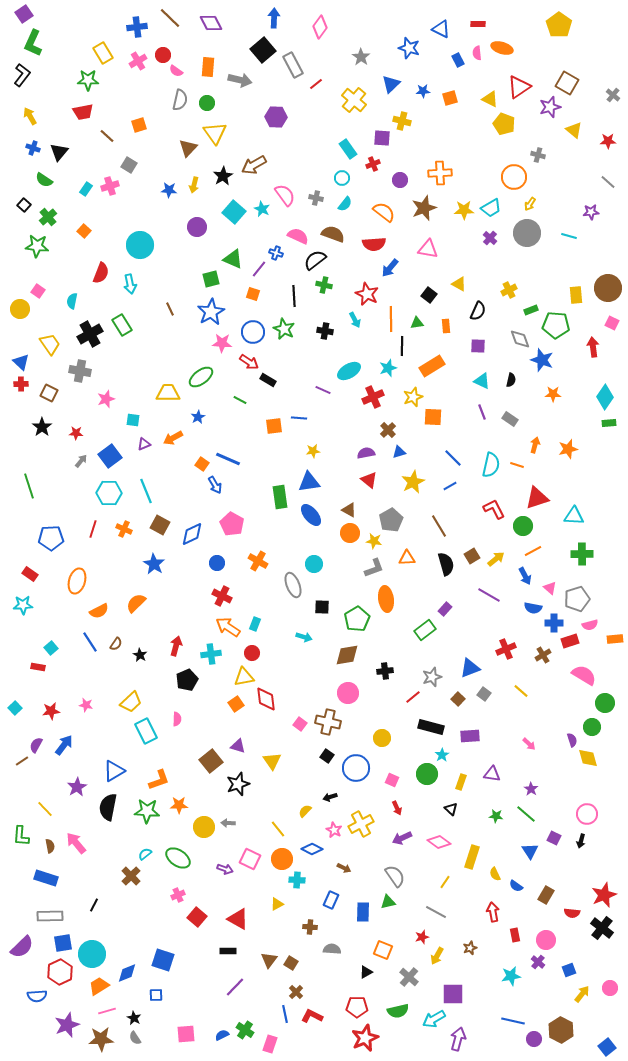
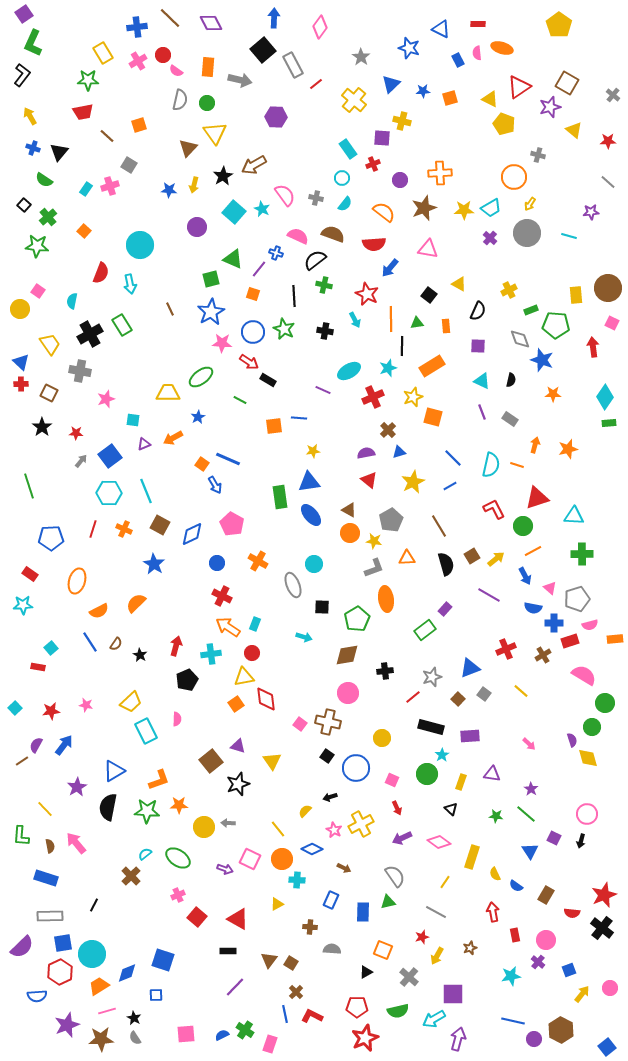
orange square at (433, 417): rotated 12 degrees clockwise
